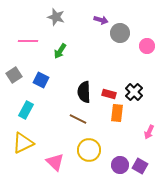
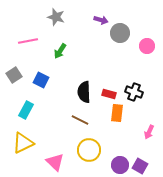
pink line: rotated 12 degrees counterclockwise
black cross: rotated 24 degrees counterclockwise
brown line: moved 2 px right, 1 px down
